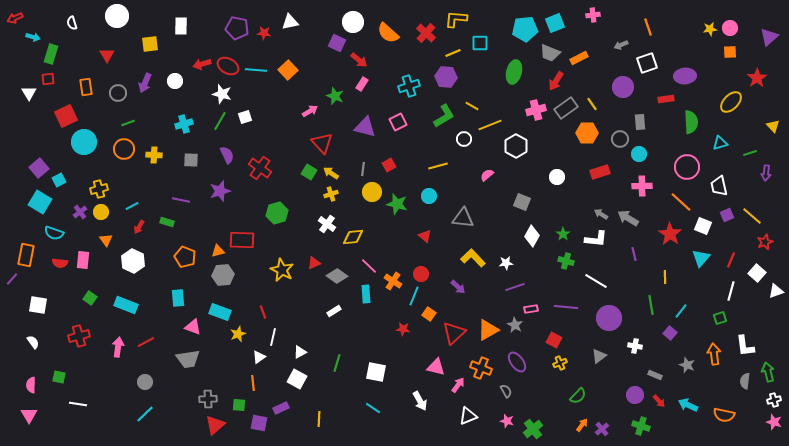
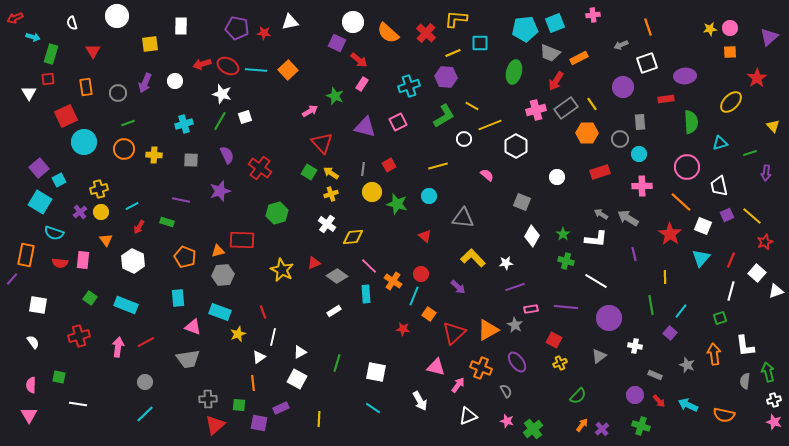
red triangle at (107, 55): moved 14 px left, 4 px up
pink semicircle at (487, 175): rotated 80 degrees clockwise
